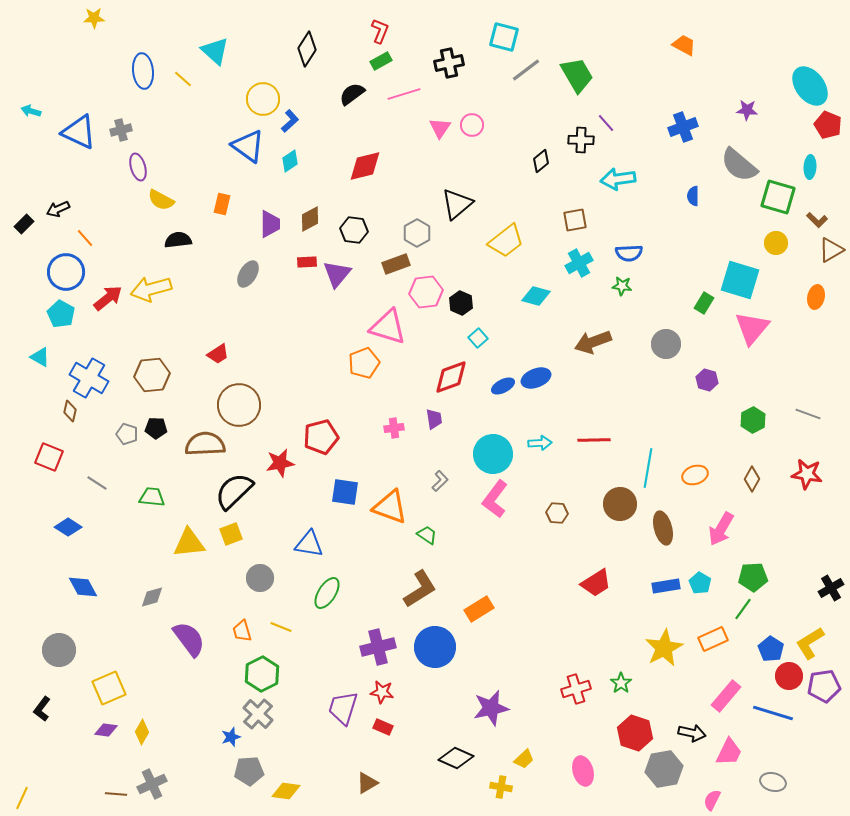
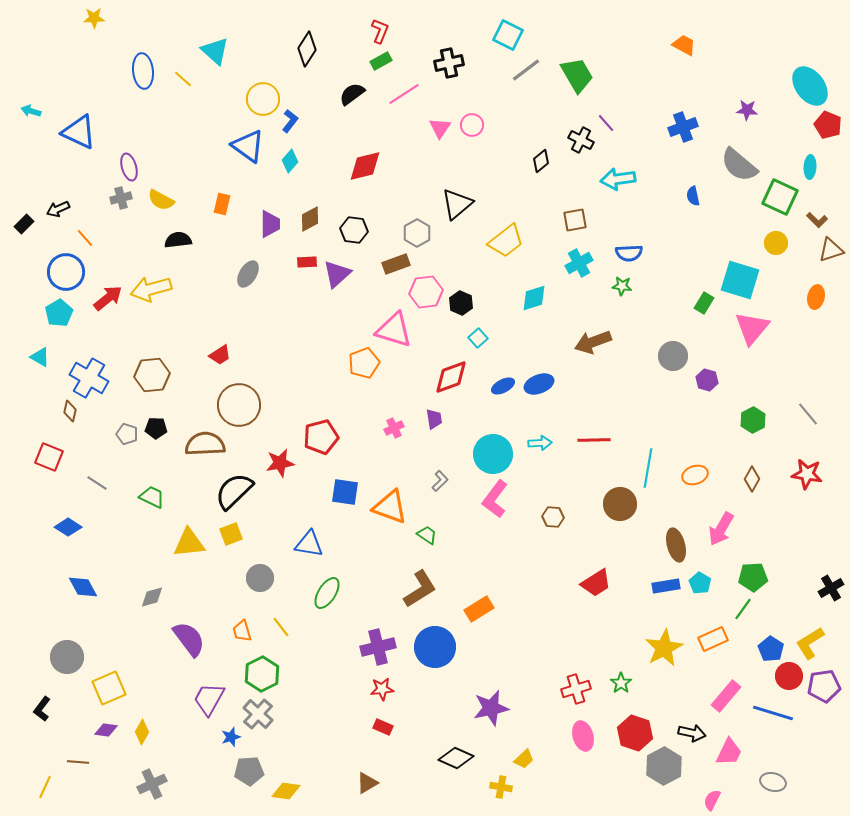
cyan square at (504, 37): moved 4 px right, 2 px up; rotated 12 degrees clockwise
pink line at (404, 94): rotated 16 degrees counterclockwise
blue L-shape at (290, 121): rotated 10 degrees counterclockwise
gray cross at (121, 130): moved 68 px down
black cross at (581, 140): rotated 25 degrees clockwise
cyan diamond at (290, 161): rotated 15 degrees counterclockwise
purple ellipse at (138, 167): moved 9 px left
blue semicircle at (693, 196): rotated 12 degrees counterclockwise
green square at (778, 197): moved 2 px right; rotated 9 degrees clockwise
brown triangle at (831, 250): rotated 12 degrees clockwise
purple triangle at (337, 274): rotated 8 degrees clockwise
cyan diamond at (536, 296): moved 2 px left, 2 px down; rotated 32 degrees counterclockwise
cyan pentagon at (61, 314): moved 2 px left, 1 px up; rotated 12 degrees clockwise
pink triangle at (388, 327): moved 6 px right, 3 px down
gray circle at (666, 344): moved 7 px right, 12 px down
red trapezoid at (218, 354): moved 2 px right, 1 px down
blue ellipse at (536, 378): moved 3 px right, 6 px down
gray line at (808, 414): rotated 30 degrees clockwise
pink cross at (394, 428): rotated 18 degrees counterclockwise
green trapezoid at (152, 497): rotated 20 degrees clockwise
brown hexagon at (557, 513): moved 4 px left, 4 px down
brown ellipse at (663, 528): moved 13 px right, 17 px down
yellow line at (281, 627): rotated 30 degrees clockwise
gray circle at (59, 650): moved 8 px right, 7 px down
red star at (382, 692): moved 3 px up; rotated 15 degrees counterclockwise
purple trapezoid at (343, 708): moved 134 px left, 9 px up; rotated 12 degrees clockwise
gray hexagon at (664, 769): moved 3 px up; rotated 18 degrees counterclockwise
pink ellipse at (583, 771): moved 35 px up
brown line at (116, 794): moved 38 px left, 32 px up
yellow line at (22, 798): moved 23 px right, 11 px up
